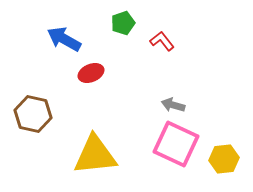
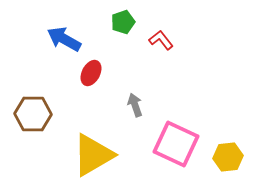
green pentagon: moved 1 px up
red L-shape: moved 1 px left, 1 px up
red ellipse: rotated 40 degrees counterclockwise
gray arrow: moved 38 px left; rotated 55 degrees clockwise
brown hexagon: rotated 12 degrees counterclockwise
yellow triangle: moved 2 px left; rotated 24 degrees counterclockwise
yellow hexagon: moved 4 px right, 2 px up
